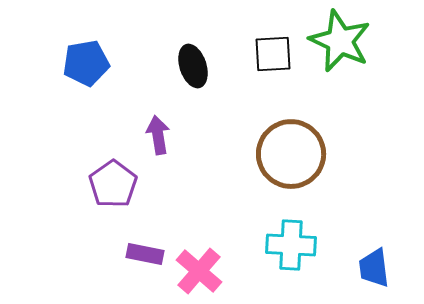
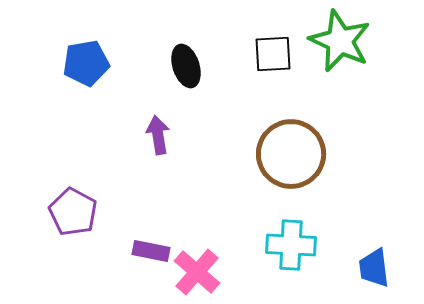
black ellipse: moved 7 px left
purple pentagon: moved 40 px left, 28 px down; rotated 9 degrees counterclockwise
purple rectangle: moved 6 px right, 3 px up
pink cross: moved 2 px left, 1 px down
